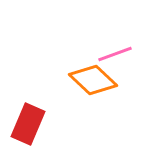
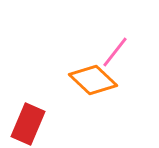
pink line: moved 2 px up; rotated 32 degrees counterclockwise
